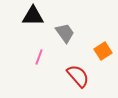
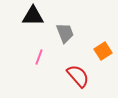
gray trapezoid: rotated 15 degrees clockwise
